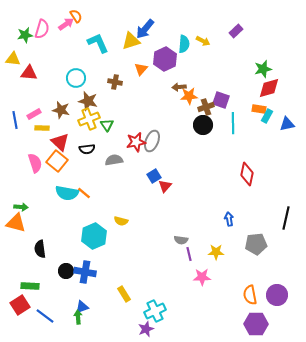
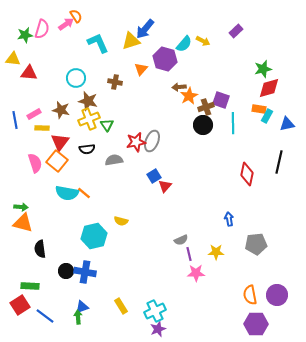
cyan semicircle at (184, 44): rotated 36 degrees clockwise
purple hexagon at (165, 59): rotated 20 degrees counterclockwise
orange star at (189, 96): rotated 24 degrees counterclockwise
red triangle at (60, 142): rotated 24 degrees clockwise
black line at (286, 218): moved 7 px left, 56 px up
orange triangle at (16, 223): moved 7 px right
cyan hexagon at (94, 236): rotated 10 degrees clockwise
gray semicircle at (181, 240): rotated 32 degrees counterclockwise
pink star at (202, 277): moved 6 px left, 4 px up
yellow rectangle at (124, 294): moved 3 px left, 12 px down
purple star at (146, 329): moved 12 px right
